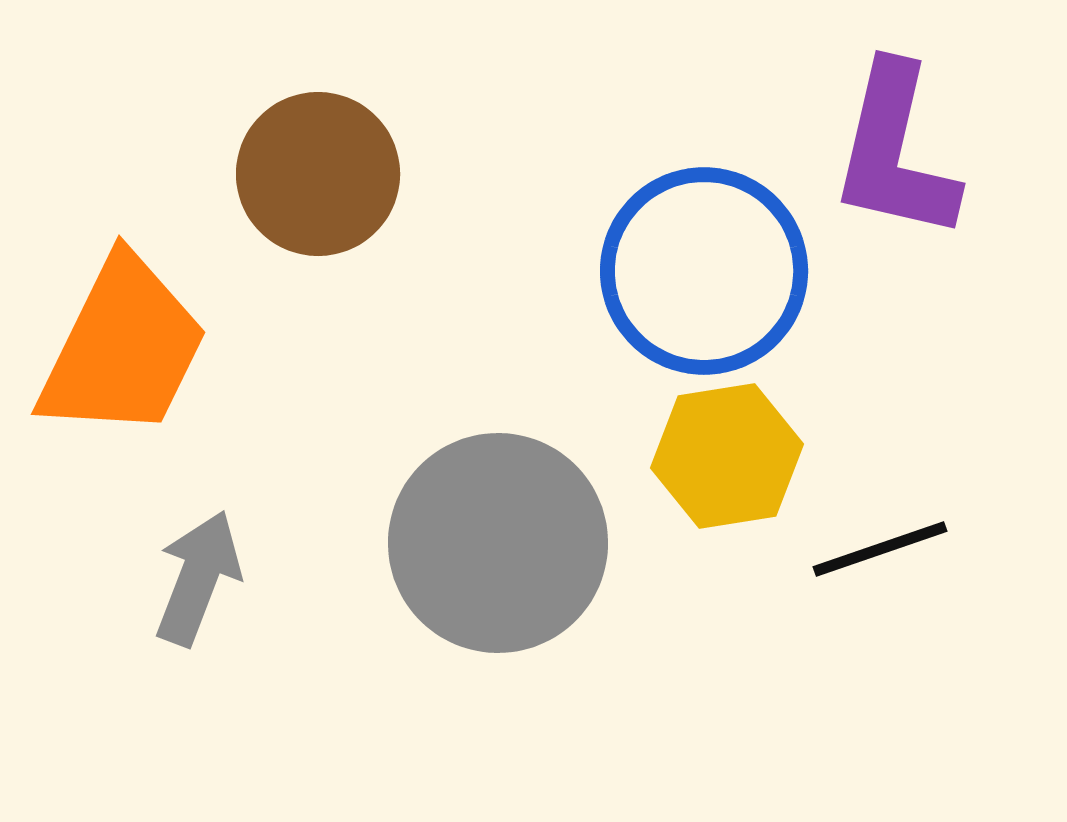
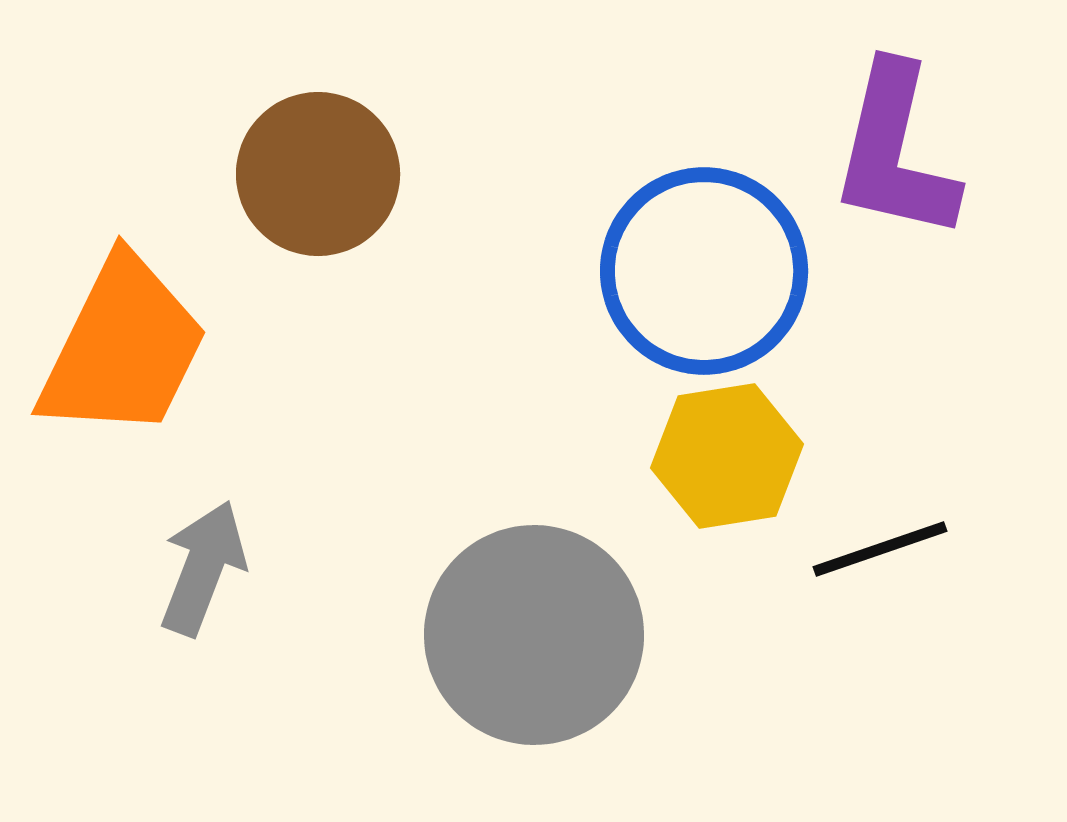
gray circle: moved 36 px right, 92 px down
gray arrow: moved 5 px right, 10 px up
